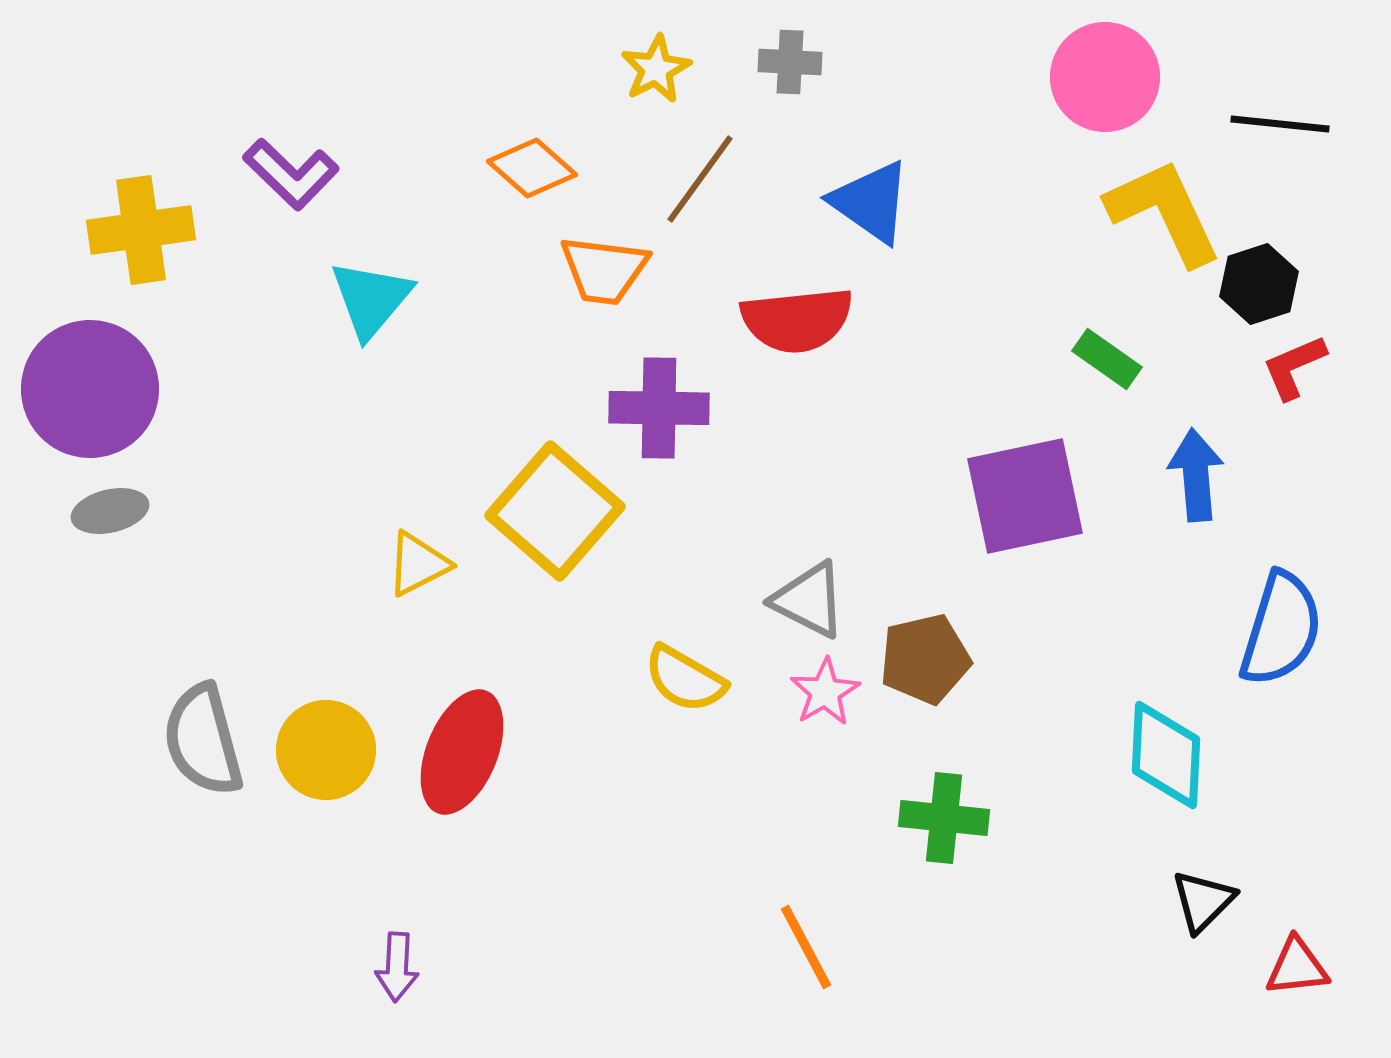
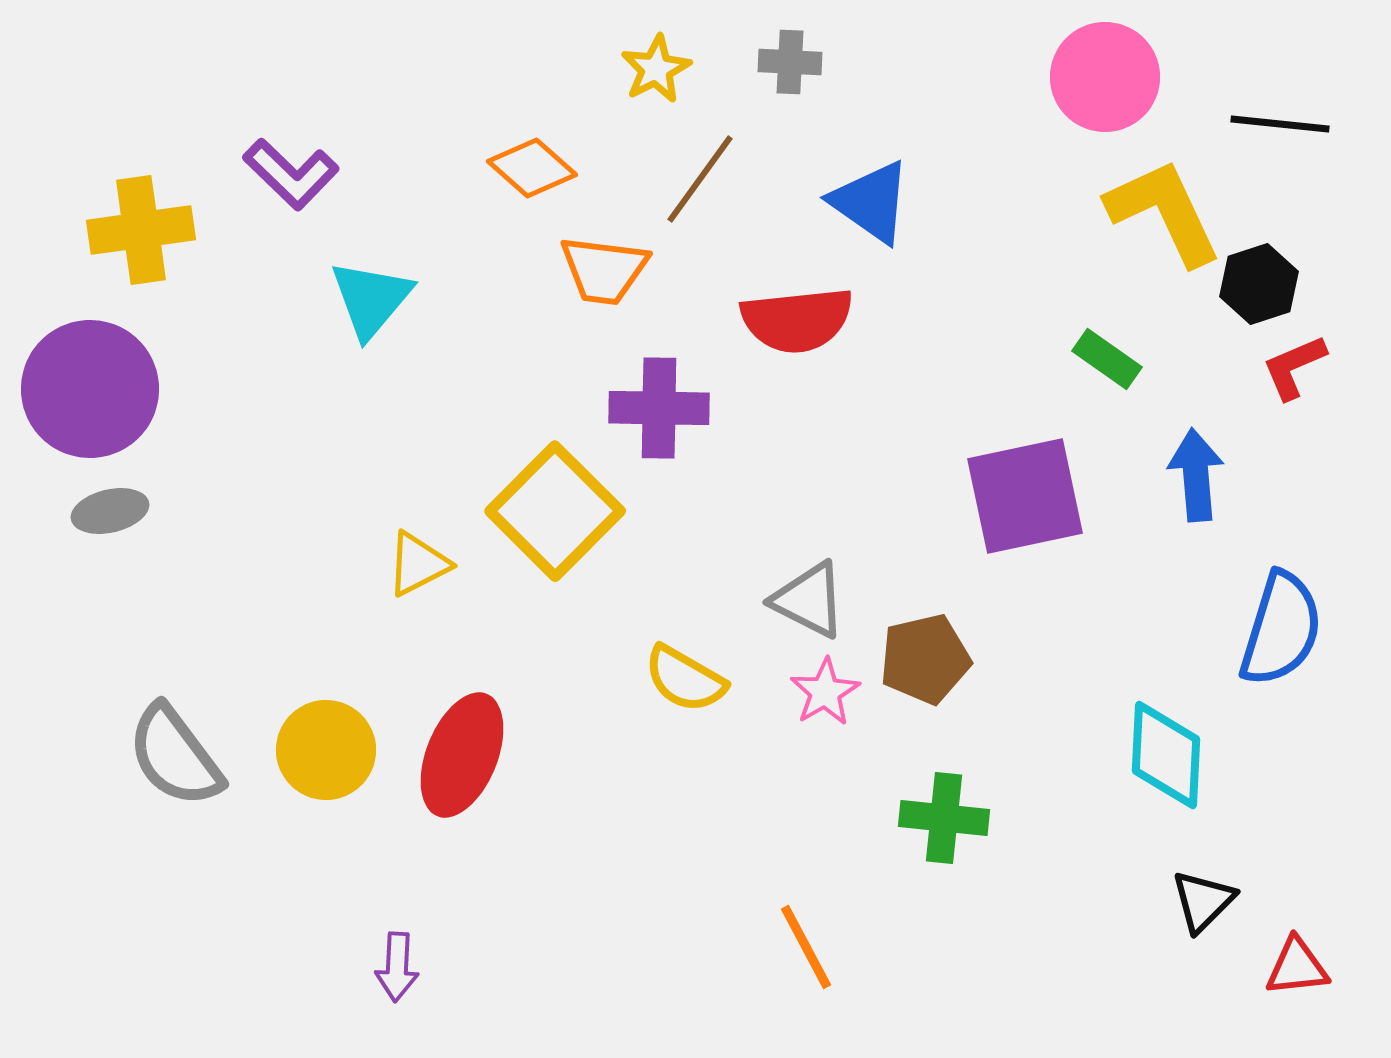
yellow square: rotated 4 degrees clockwise
gray semicircle: moved 28 px left, 16 px down; rotated 22 degrees counterclockwise
red ellipse: moved 3 px down
